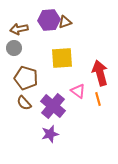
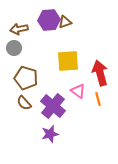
yellow square: moved 6 px right, 3 px down
